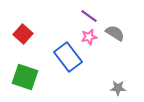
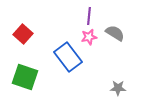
purple line: rotated 60 degrees clockwise
